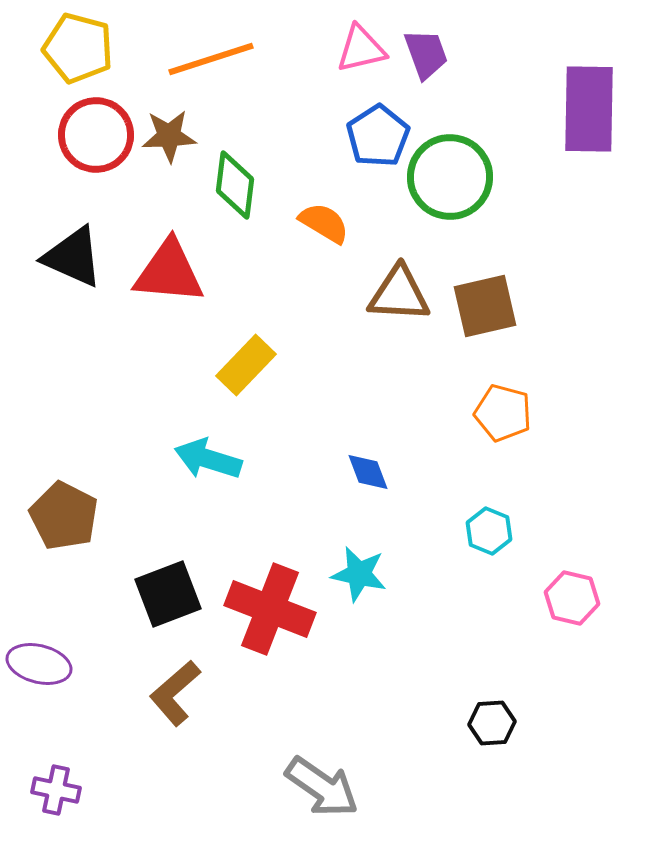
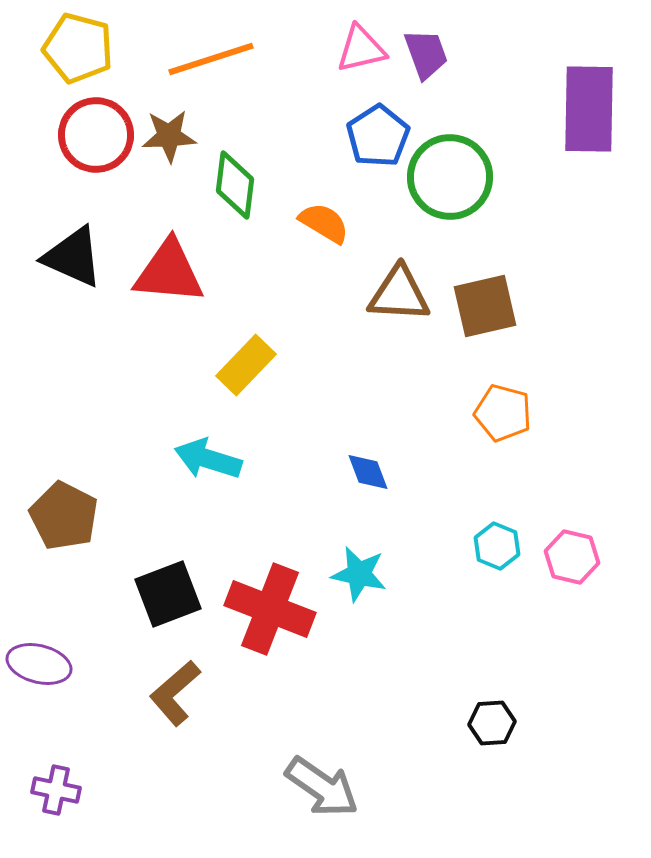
cyan hexagon: moved 8 px right, 15 px down
pink hexagon: moved 41 px up
